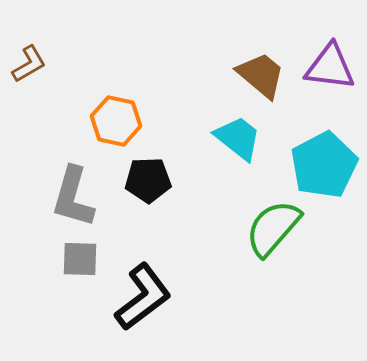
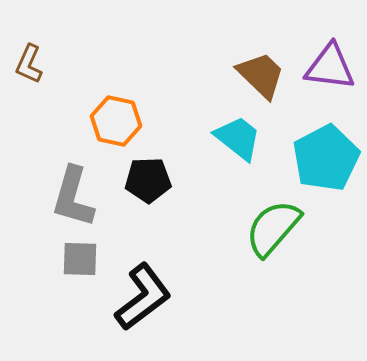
brown L-shape: rotated 144 degrees clockwise
brown trapezoid: rotated 4 degrees clockwise
cyan pentagon: moved 2 px right, 7 px up
